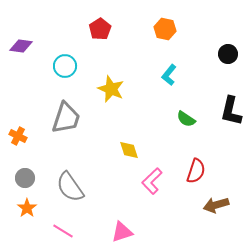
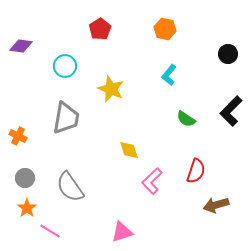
black L-shape: rotated 32 degrees clockwise
gray trapezoid: rotated 8 degrees counterclockwise
pink line: moved 13 px left
